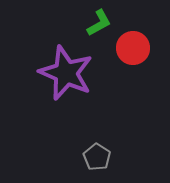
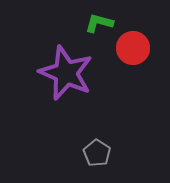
green L-shape: rotated 136 degrees counterclockwise
gray pentagon: moved 4 px up
